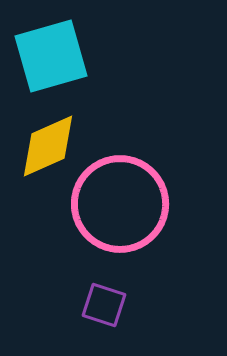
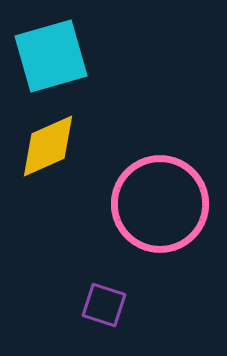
pink circle: moved 40 px right
